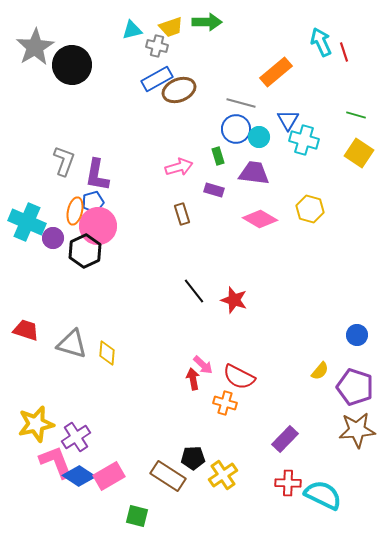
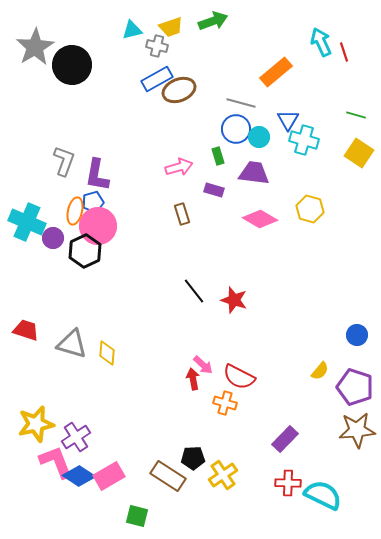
green arrow at (207, 22): moved 6 px right, 1 px up; rotated 20 degrees counterclockwise
